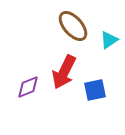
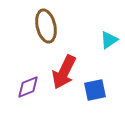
brown ellipse: moved 27 px left; rotated 28 degrees clockwise
